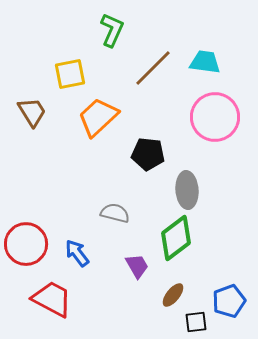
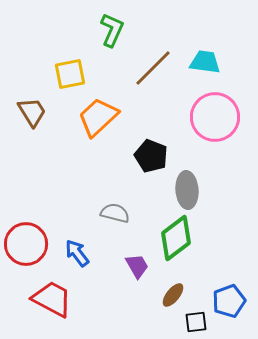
black pentagon: moved 3 px right, 2 px down; rotated 16 degrees clockwise
